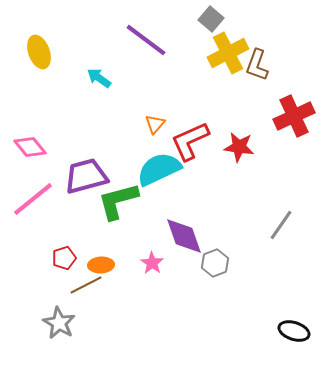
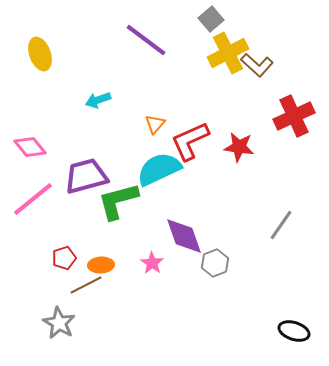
gray square: rotated 10 degrees clockwise
yellow ellipse: moved 1 px right, 2 px down
brown L-shape: rotated 68 degrees counterclockwise
cyan arrow: moved 1 px left, 22 px down; rotated 55 degrees counterclockwise
